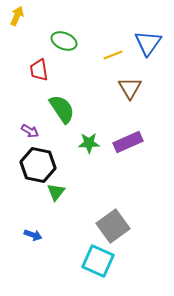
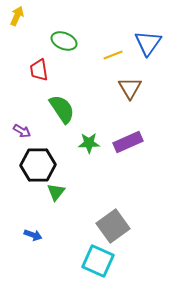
purple arrow: moved 8 px left
black hexagon: rotated 12 degrees counterclockwise
